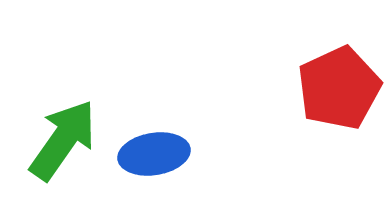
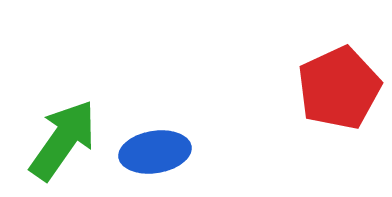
blue ellipse: moved 1 px right, 2 px up
